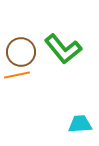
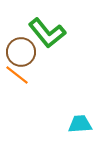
green L-shape: moved 16 px left, 16 px up
orange line: rotated 50 degrees clockwise
